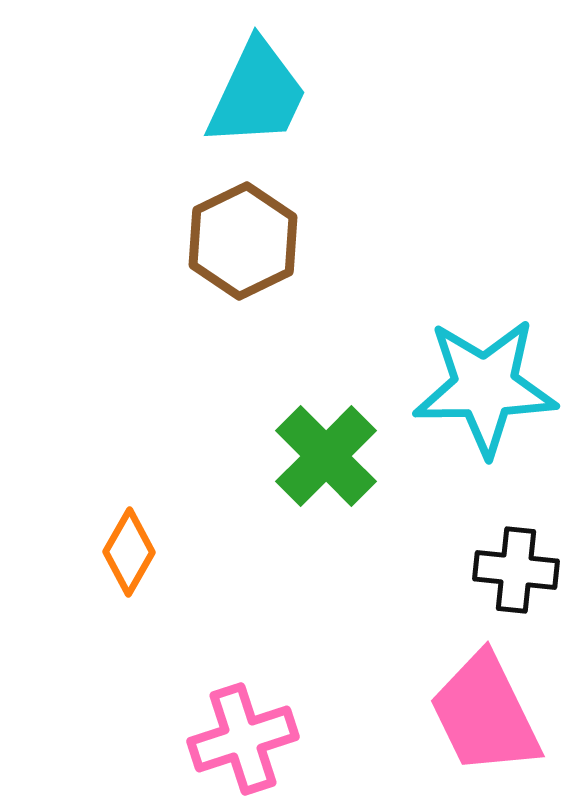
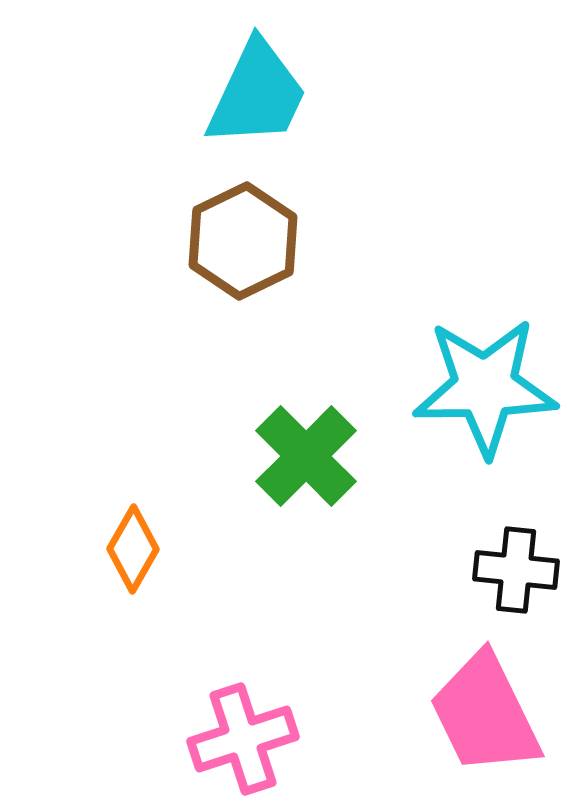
green cross: moved 20 px left
orange diamond: moved 4 px right, 3 px up
